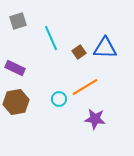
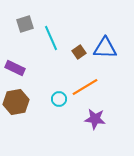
gray square: moved 7 px right, 3 px down
